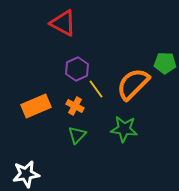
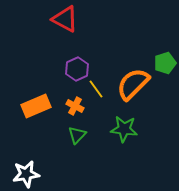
red triangle: moved 2 px right, 4 px up
green pentagon: rotated 20 degrees counterclockwise
